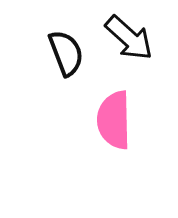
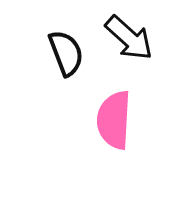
pink semicircle: rotated 4 degrees clockwise
